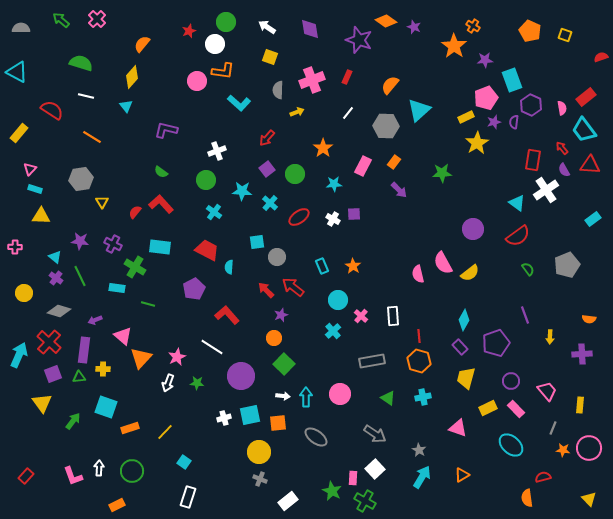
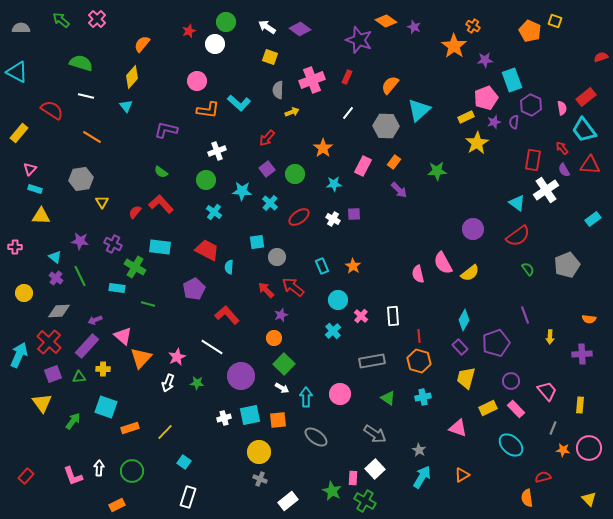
purple diamond at (310, 29): moved 10 px left; rotated 45 degrees counterclockwise
yellow square at (565, 35): moved 10 px left, 14 px up
orange L-shape at (223, 71): moved 15 px left, 39 px down
yellow arrow at (297, 112): moved 5 px left
green star at (442, 173): moved 5 px left, 2 px up
gray diamond at (59, 311): rotated 20 degrees counterclockwise
purple rectangle at (84, 350): moved 3 px right, 4 px up; rotated 35 degrees clockwise
white arrow at (283, 396): moved 1 px left, 8 px up; rotated 24 degrees clockwise
orange square at (278, 423): moved 3 px up
